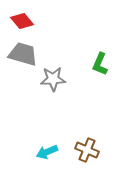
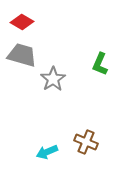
red diamond: moved 1 px down; rotated 20 degrees counterclockwise
gray trapezoid: moved 1 px left, 1 px down
gray star: rotated 30 degrees counterclockwise
brown cross: moved 1 px left, 8 px up
